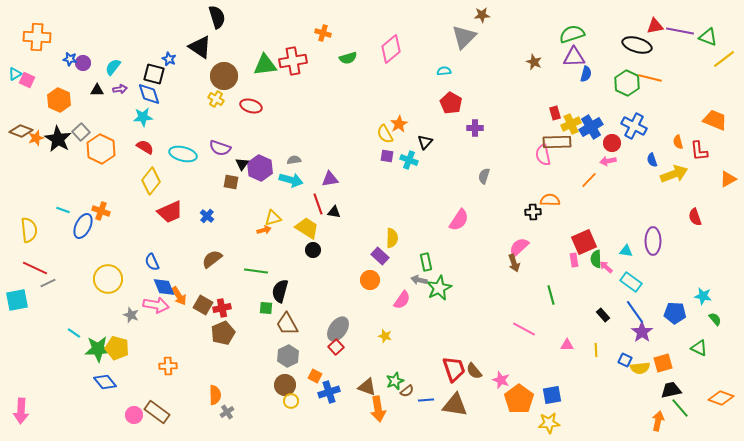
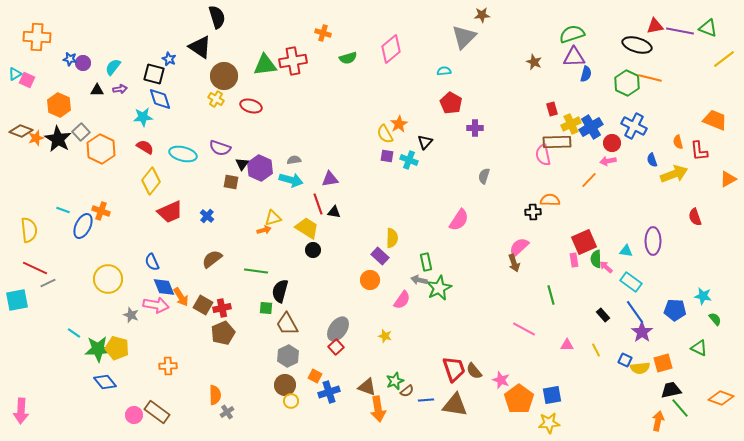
green triangle at (708, 37): moved 9 px up
blue diamond at (149, 94): moved 11 px right, 5 px down
orange hexagon at (59, 100): moved 5 px down
red rectangle at (555, 113): moved 3 px left, 4 px up
orange arrow at (179, 296): moved 2 px right, 1 px down
blue pentagon at (675, 313): moved 3 px up
yellow line at (596, 350): rotated 24 degrees counterclockwise
